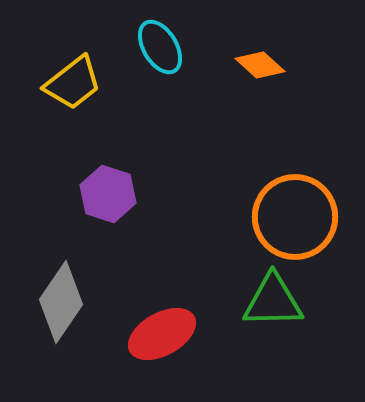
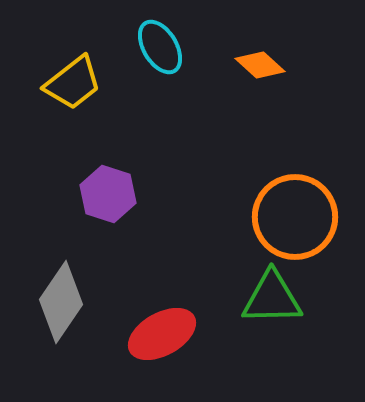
green triangle: moved 1 px left, 3 px up
